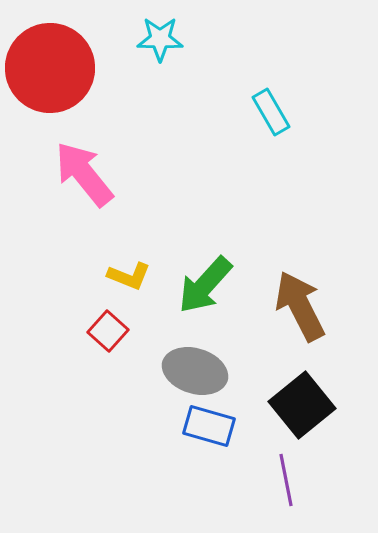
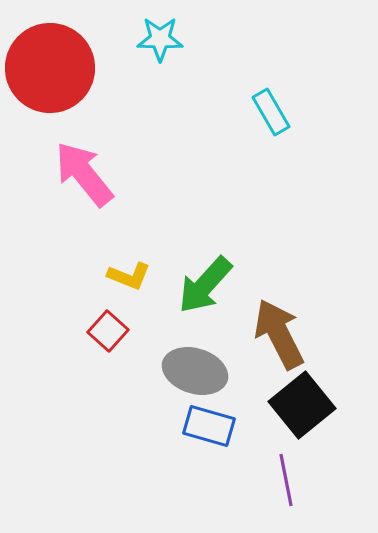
brown arrow: moved 21 px left, 28 px down
